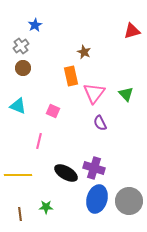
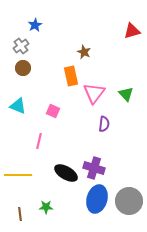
purple semicircle: moved 4 px right, 1 px down; rotated 147 degrees counterclockwise
